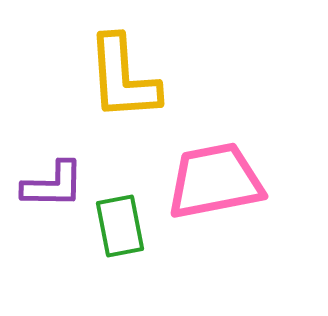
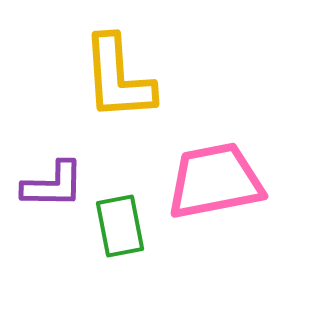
yellow L-shape: moved 5 px left
